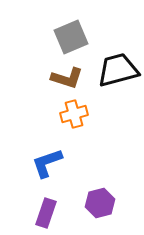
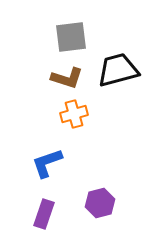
gray square: rotated 16 degrees clockwise
purple rectangle: moved 2 px left, 1 px down
